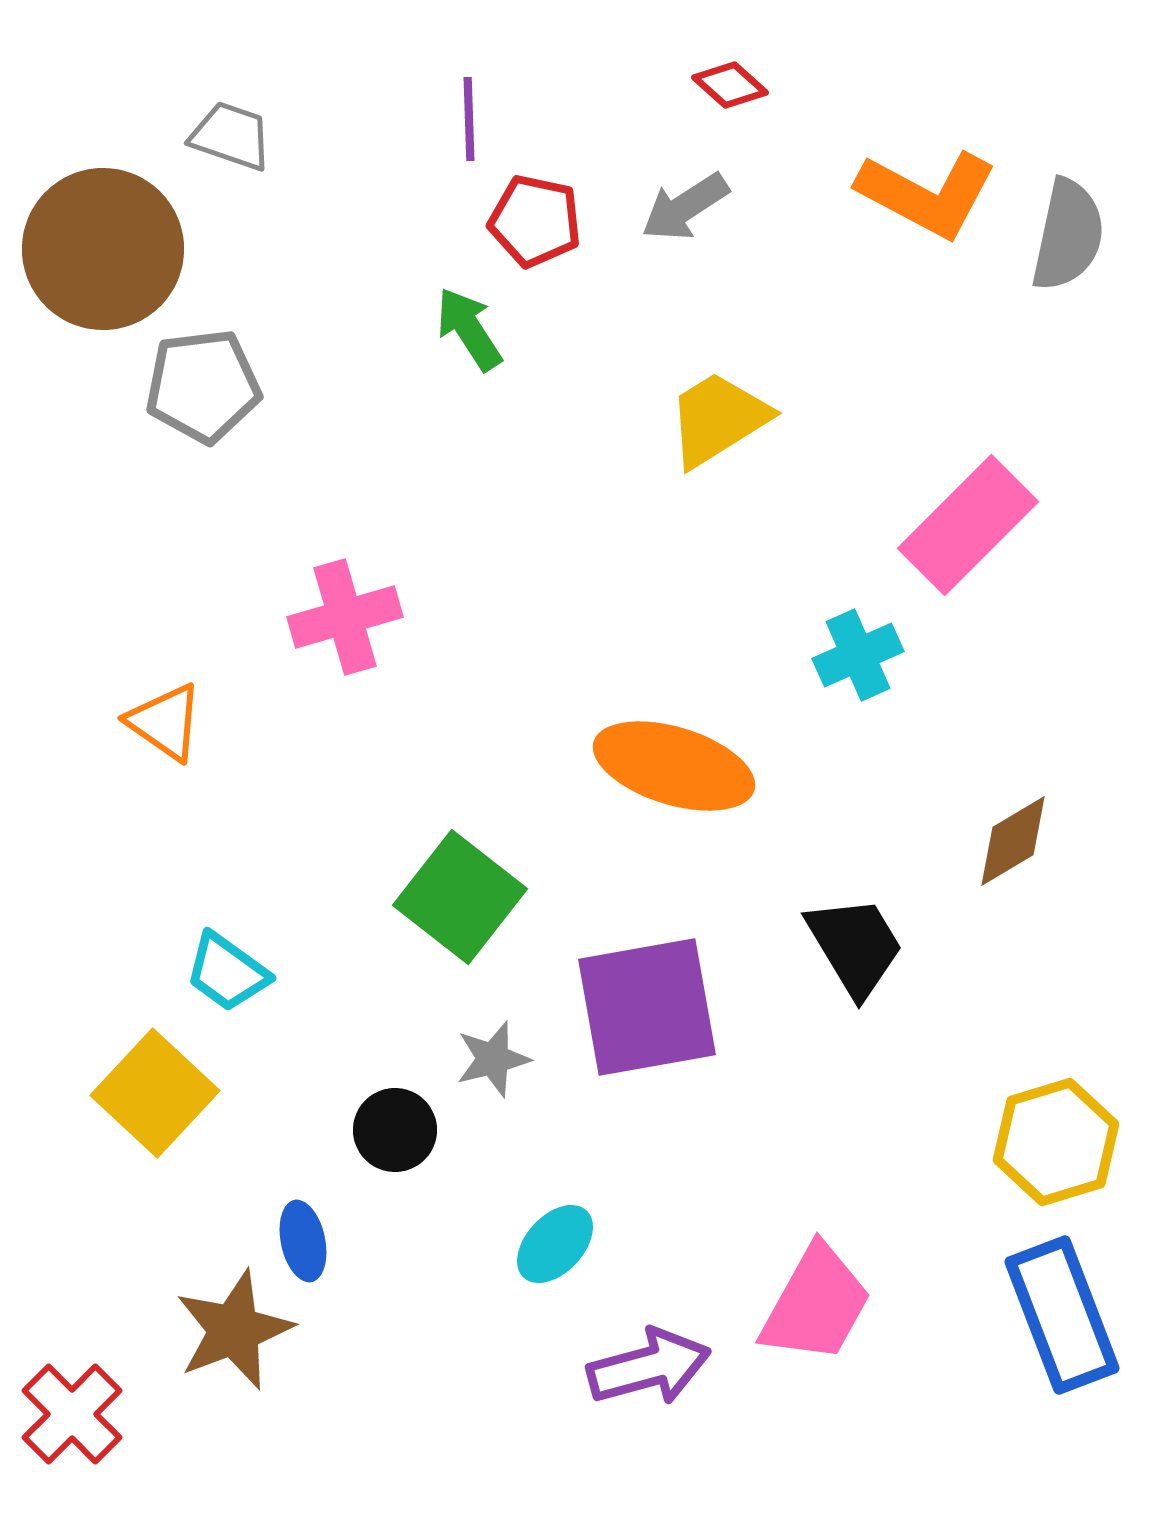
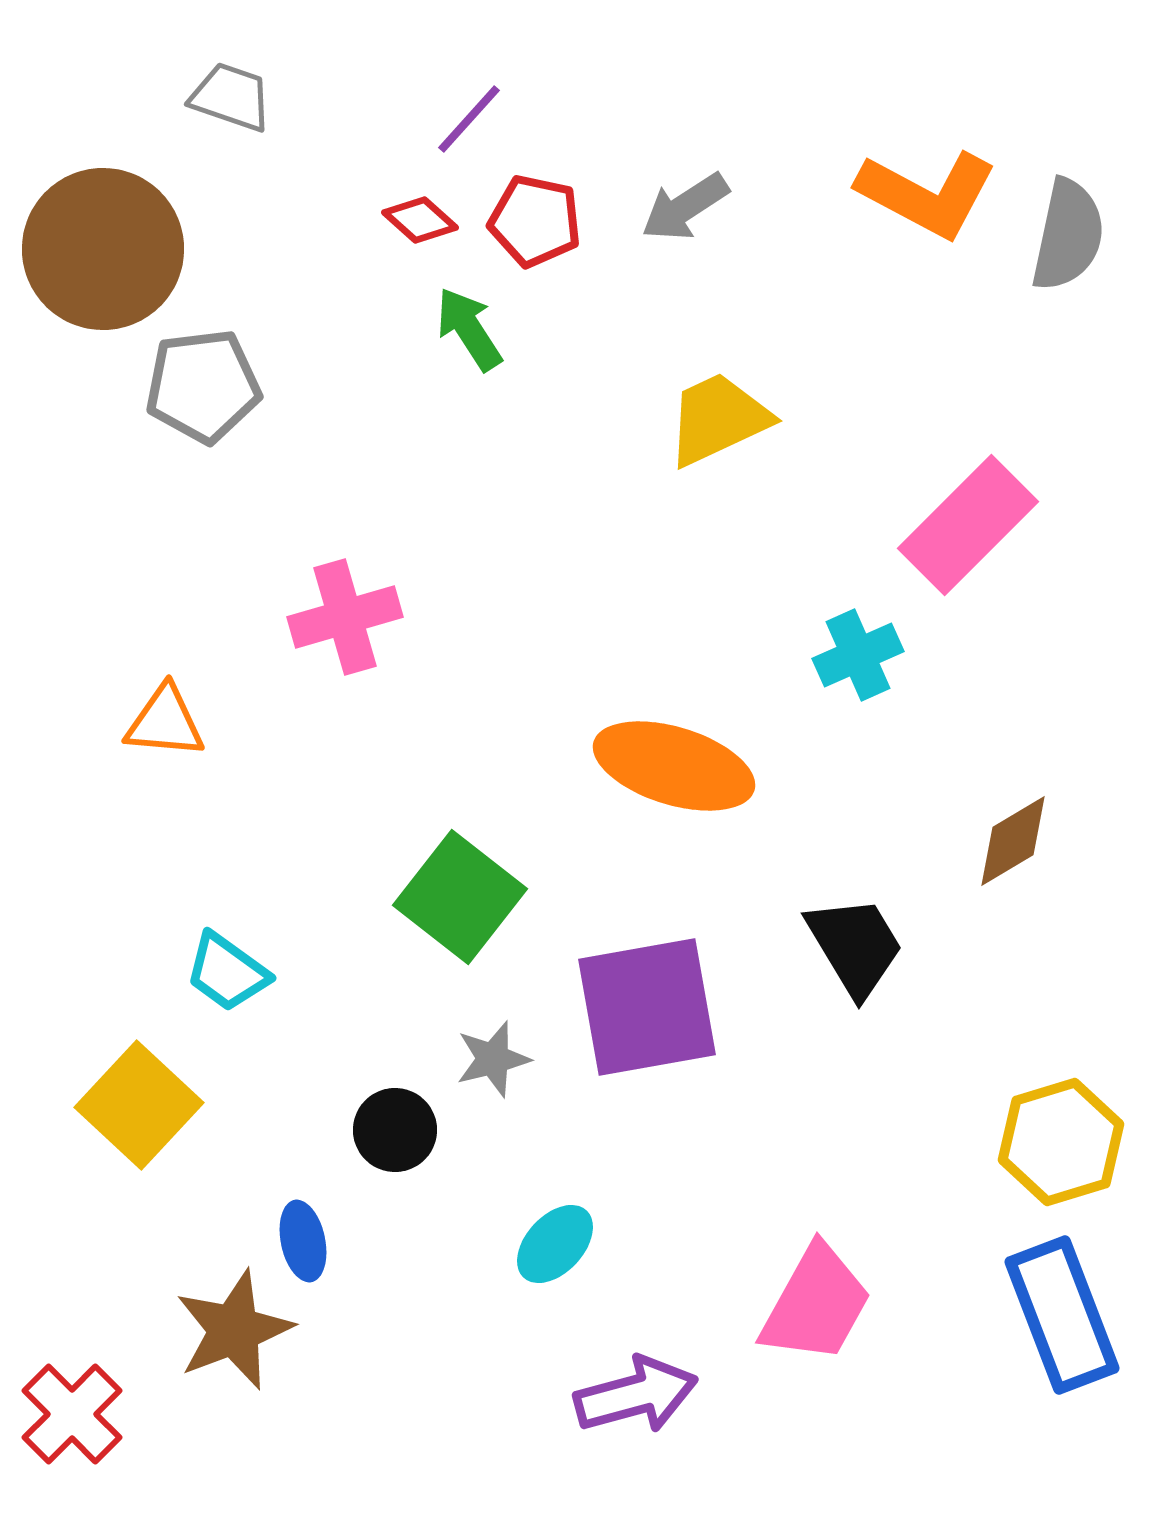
red diamond: moved 310 px left, 135 px down
purple line: rotated 44 degrees clockwise
gray trapezoid: moved 39 px up
yellow trapezoid: rotated 7 degrees clockwise
orange triangle: rotated 30 degrees counterclockwise
yellow square: moved 16 px left, 12 px down
yellow hexagon: moved 5 px right
purple arrow: moved 13 px left, 28 px down
